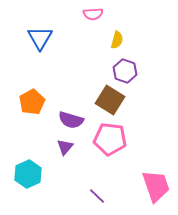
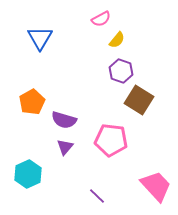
pink semicircle: moved 8 px right, 5 px down; rotated 24 degrees counterclockwise
yellow semicircle: rotated 24 degrees clockwise
purple hexagon: moved 4 px left
brown square: moved 29 px right
purple semicircle: moved 7 px left
pink pentagon: moved 1 px right, 1 px down
pink trapezoid: rotated 24 degrees counterclockwise
